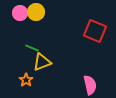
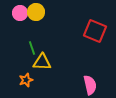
green line: rotated 48 degrees clockwise
yellow triangle: rotated 24 degrees clockwise
orange star: rotated 16 degrees clockwise
